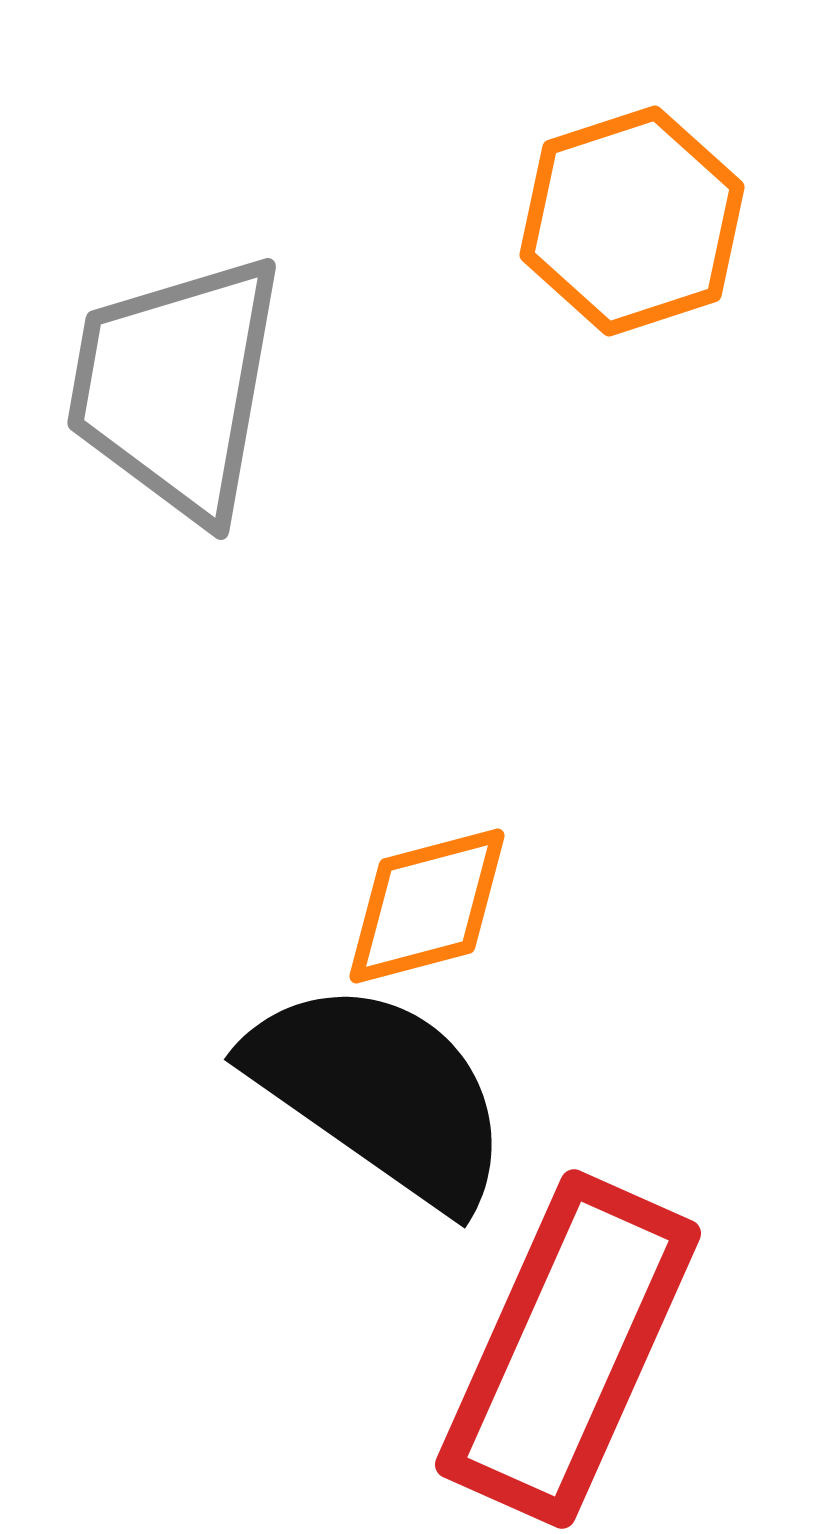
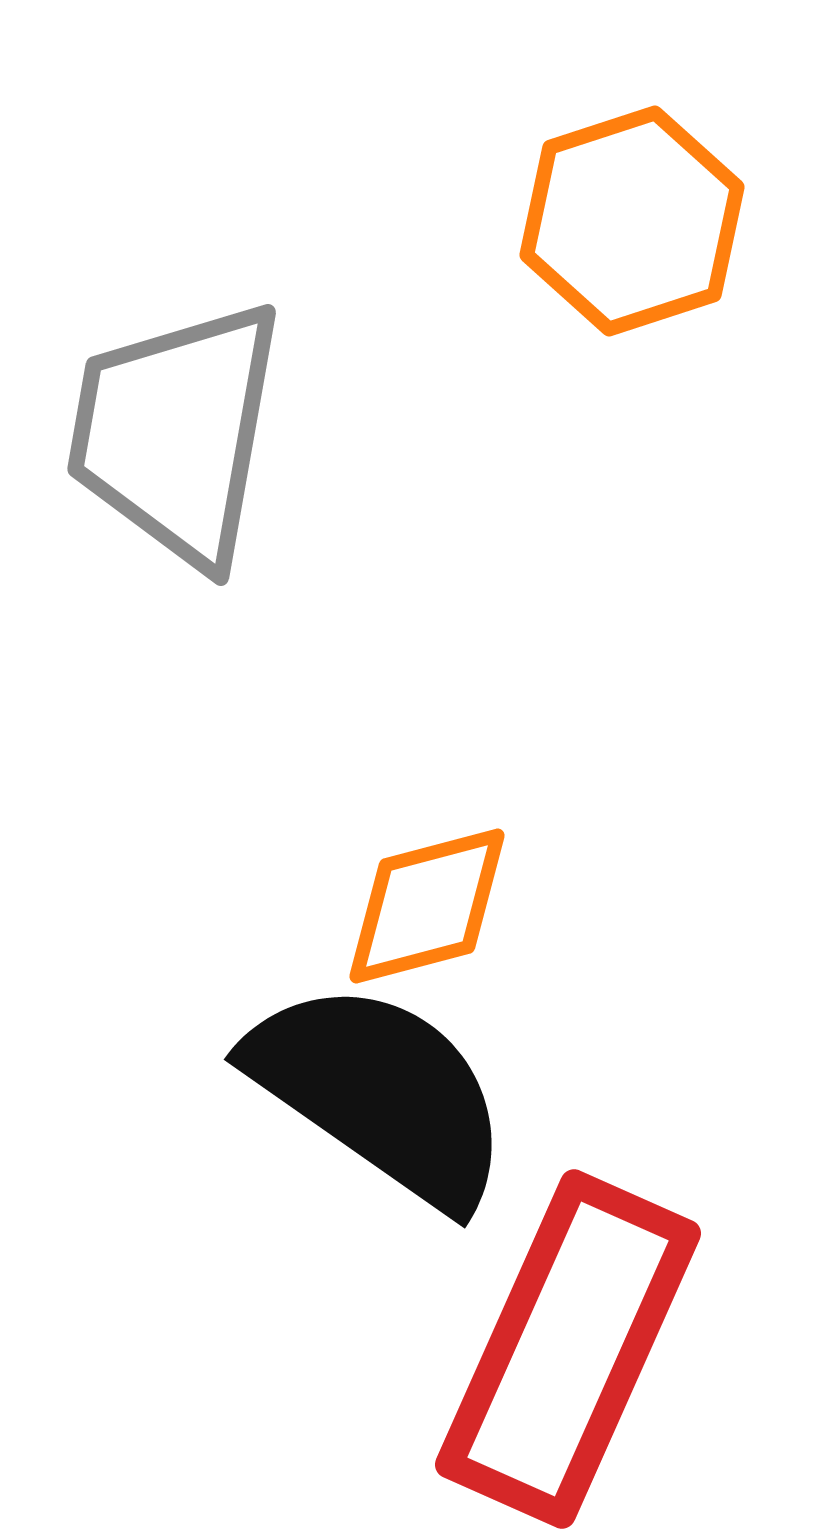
gray trapezoid: moved 46 px down
